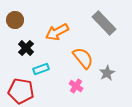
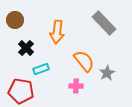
orange arrow: rotated 55 degrees counterclockwise
orange semicircle: moved 1 px right, 3 px down
pink cross: rotated 32 degrees counterclockwise
